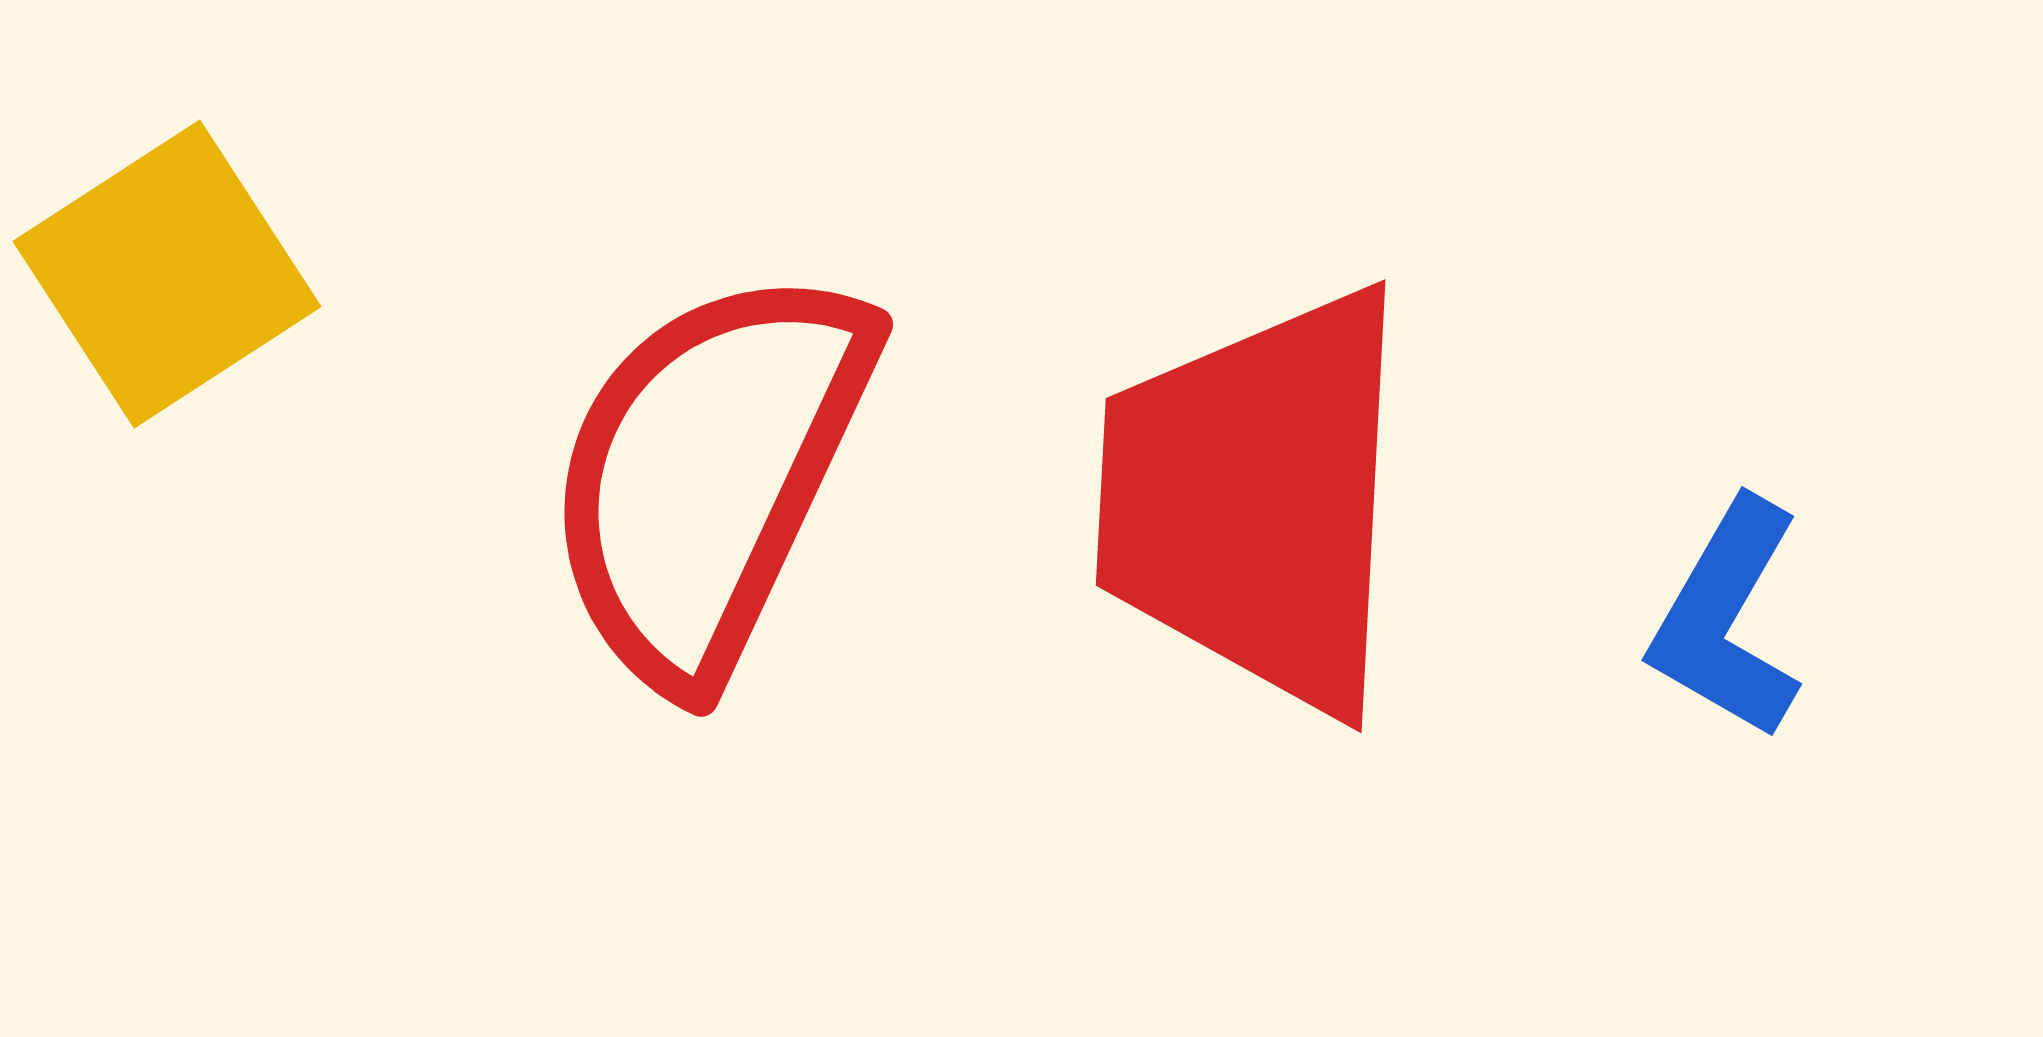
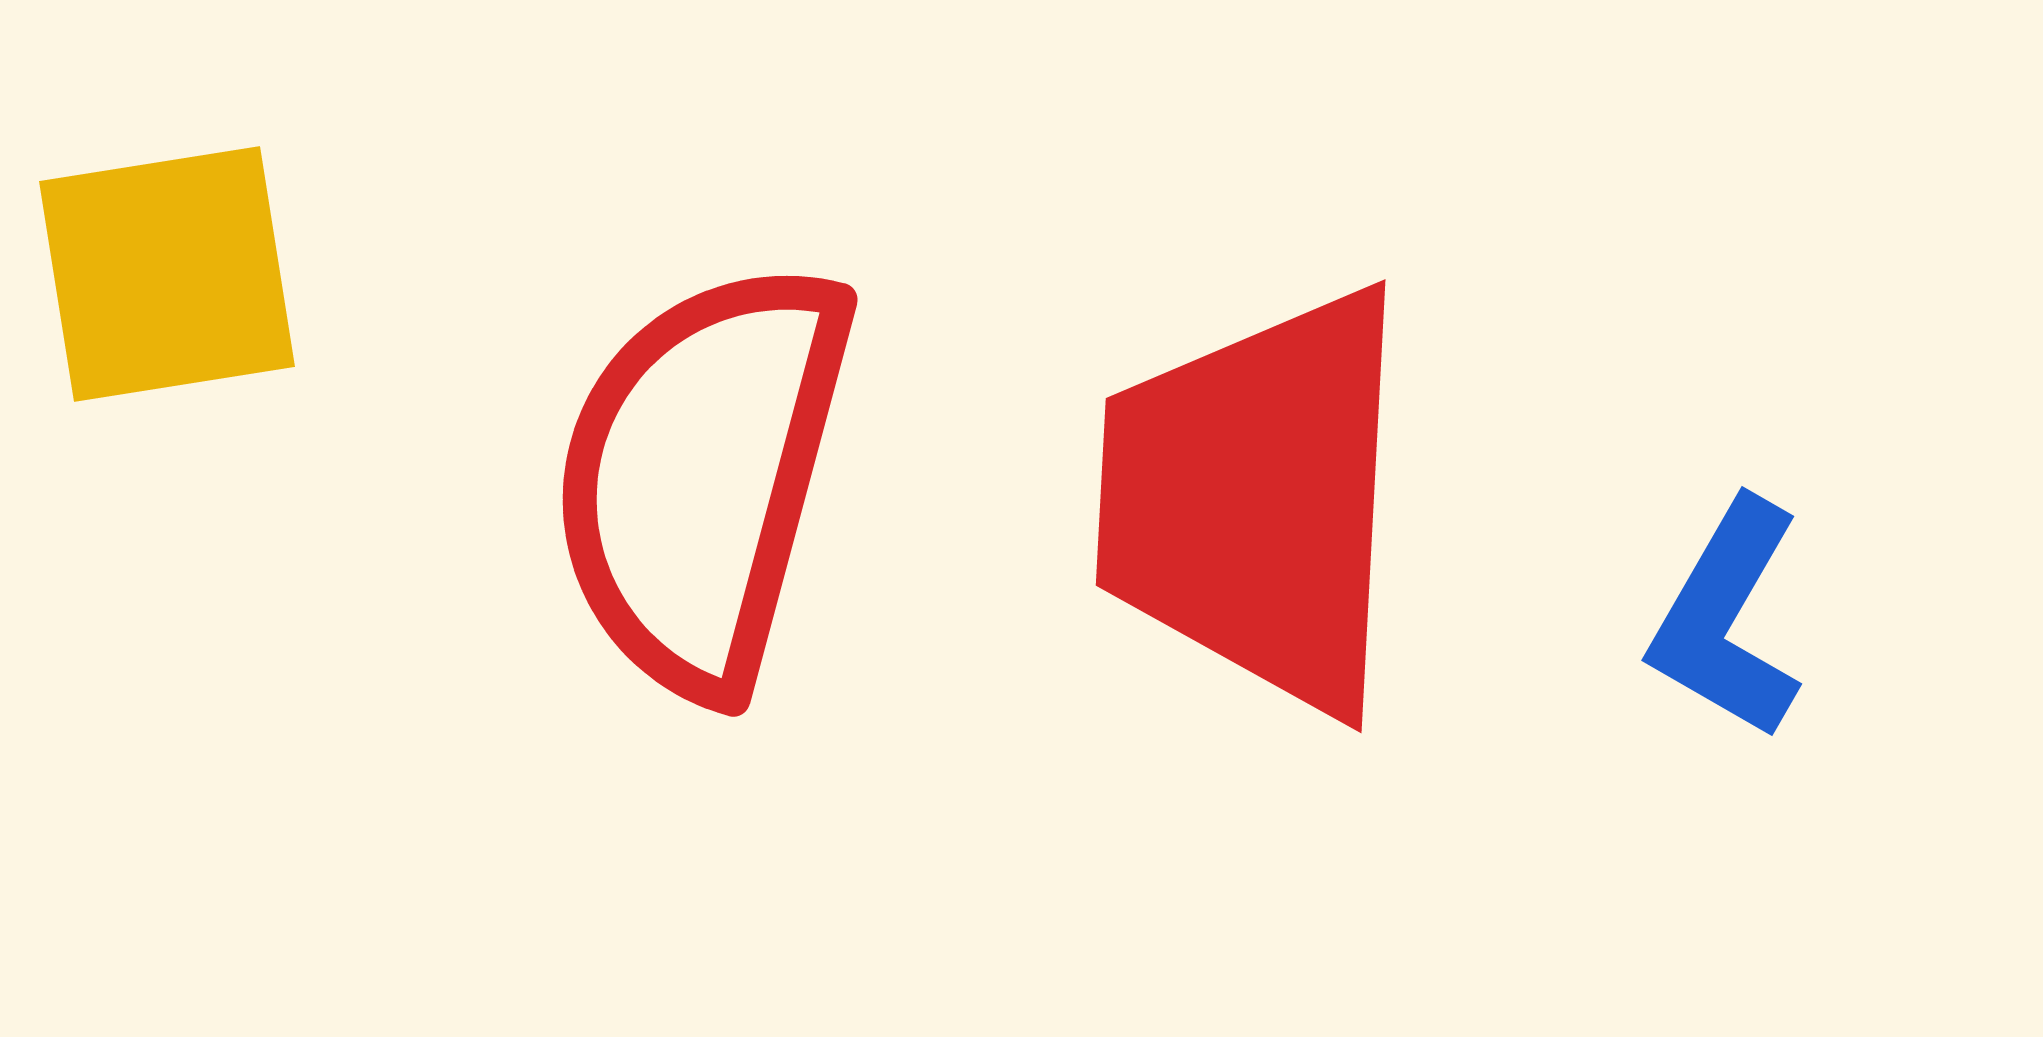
yellow square: rotated 24 degrees clockwise
red semicircle: moved 7 px left, 2 px down; rotated 10 degrees counterclockwise
